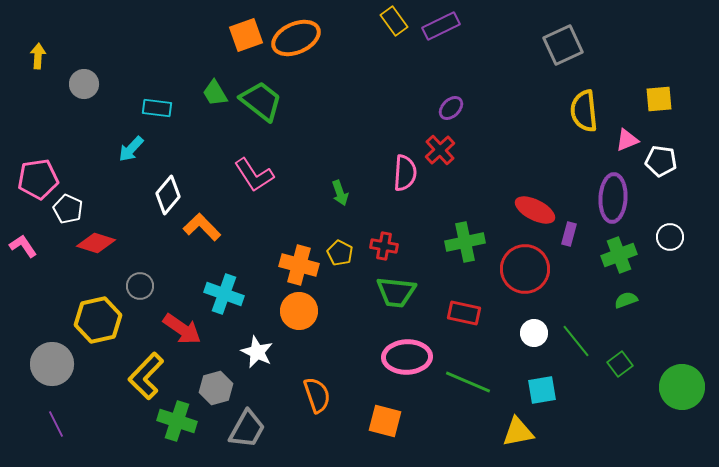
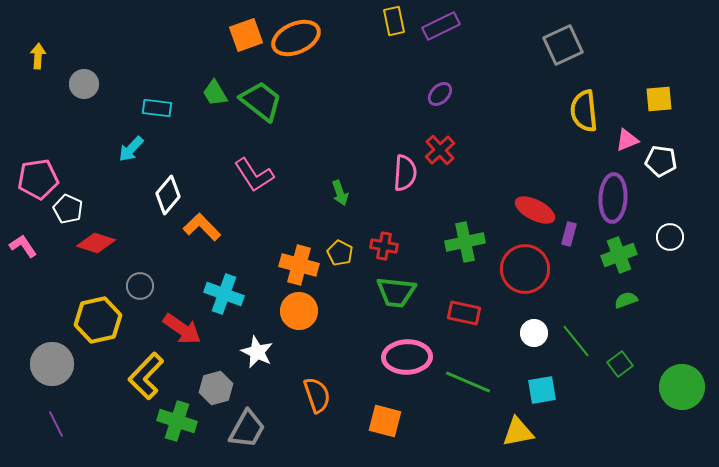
yellow rectangle at (394, 21): rotated 24 degrees clockwise
purple ellipse at (451, 108): moved 11 px left, 14 px up
